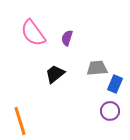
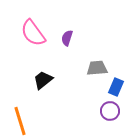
black trapezoid: moved 12 px left, 6 px down
blue rectangle: moved 1 px right, 3 px down
